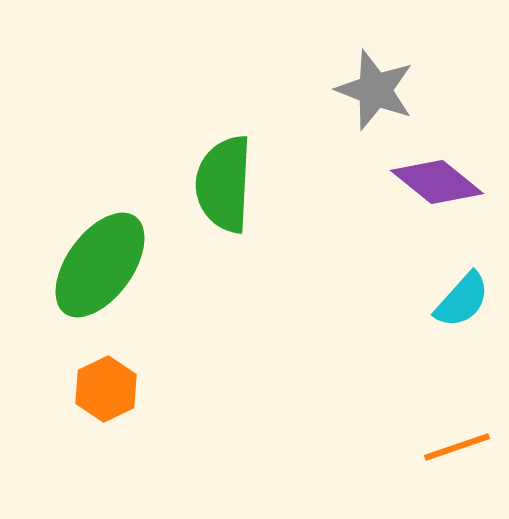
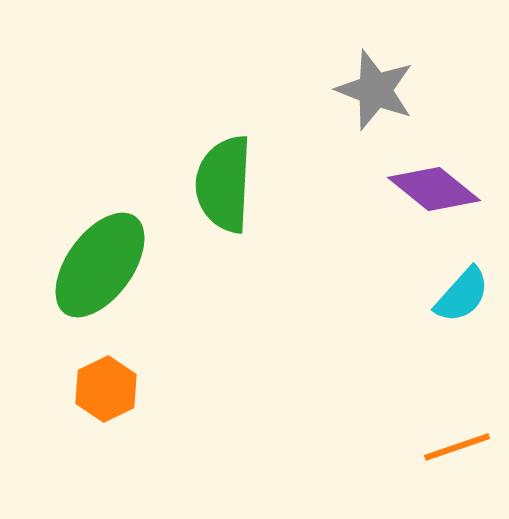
purple diamond: moved 3 px left, 7 px down
cyan semicircle: moved 5 px up
